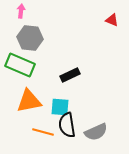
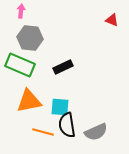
black rectangle: moved 7 px left, 8 px up
